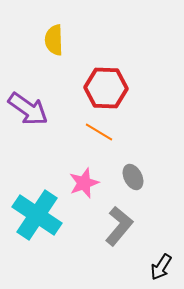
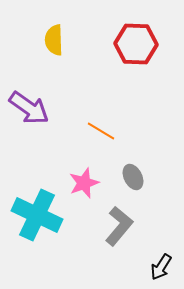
red hexagon: moved 30 px right, 44 px up
purple arrow: moved 1 px right, 1 px up
orange line: moved 2 px right, 1 px up
cyan cross: rotated 9 degrees counterclockwise
